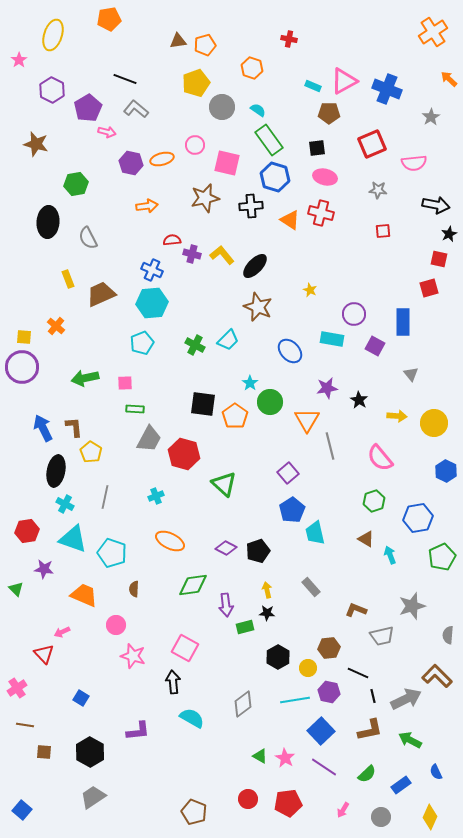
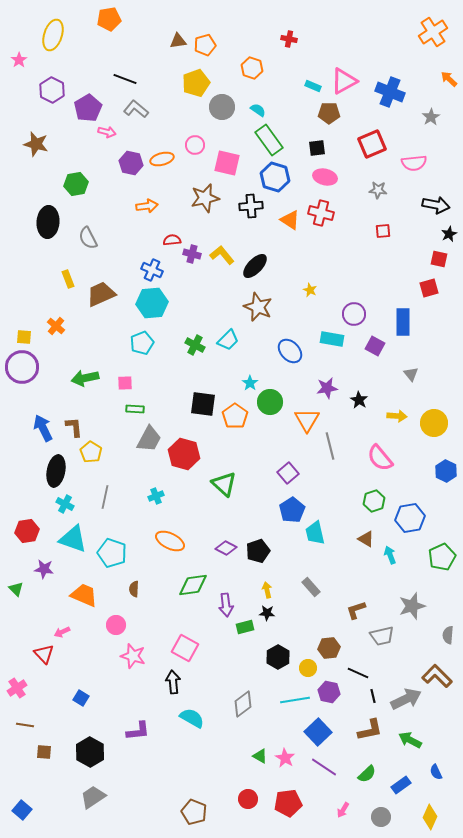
blue cross at (387, 89): moved 3 px right, 3 px down
blue hexagon at (418, 518): moved 8 px left
brown L-shape at (356, 610): rotated 40 degrees counterclockwise
blue square at (321, 731): moved 3 px left, 1 px down
